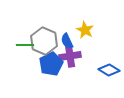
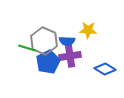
yellow star: moved 3 px right; rotated 24 degrees counterclockwise
blue semicircle: rotated 63 degrees counterclockwise
green line: moved 2 px right, 3 px down; rotated 18 degrees clockwise
blue pentagon: moved 3 px left, 2 px up
blue diamond: moved 4 px left, 1 px up
